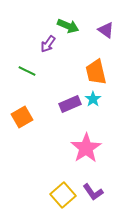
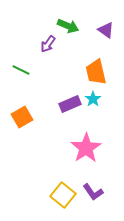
green line: moved 6 px left, 1 px up
yellow square: rotated 10 degrees counterclockwise
